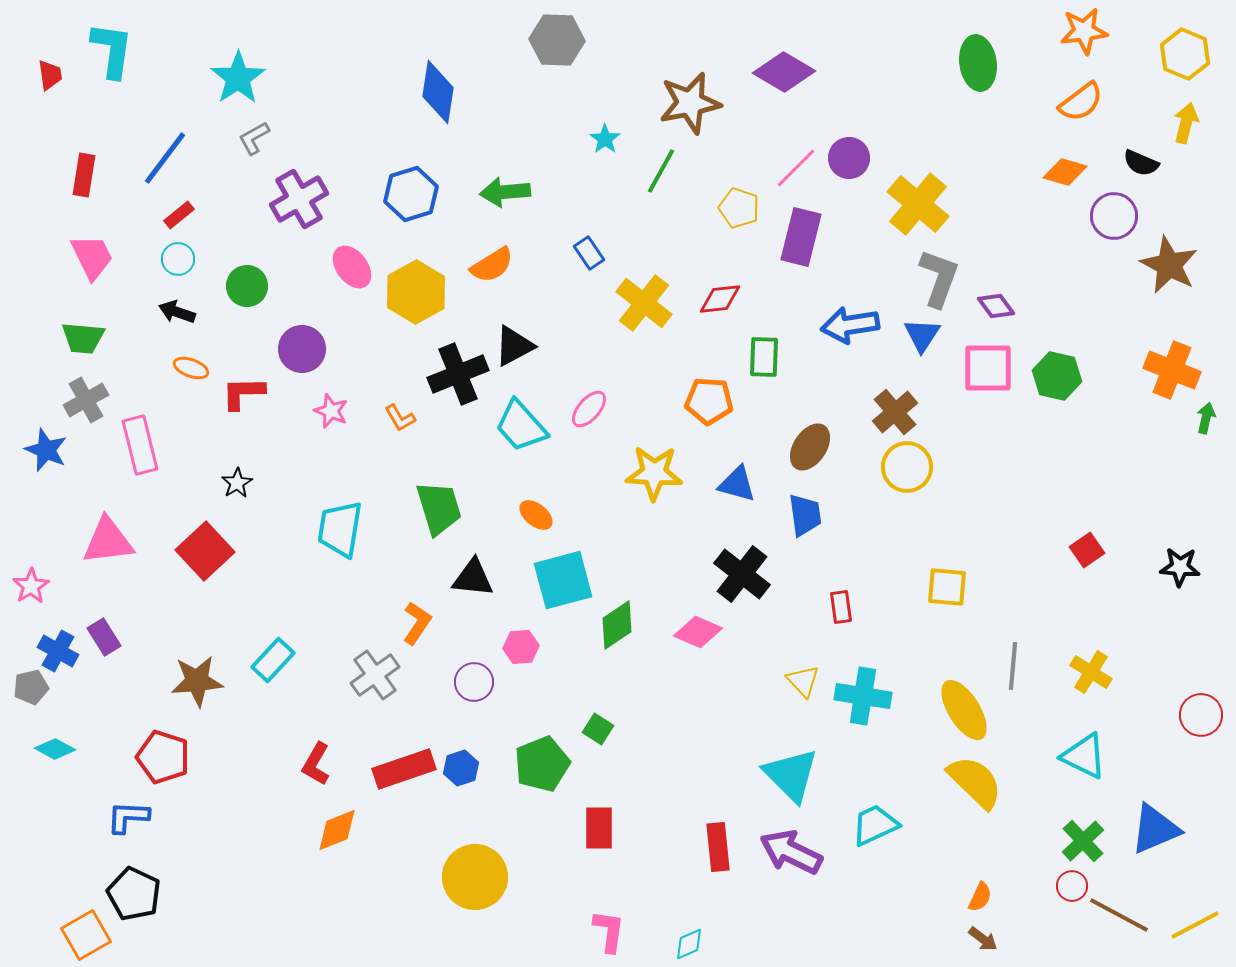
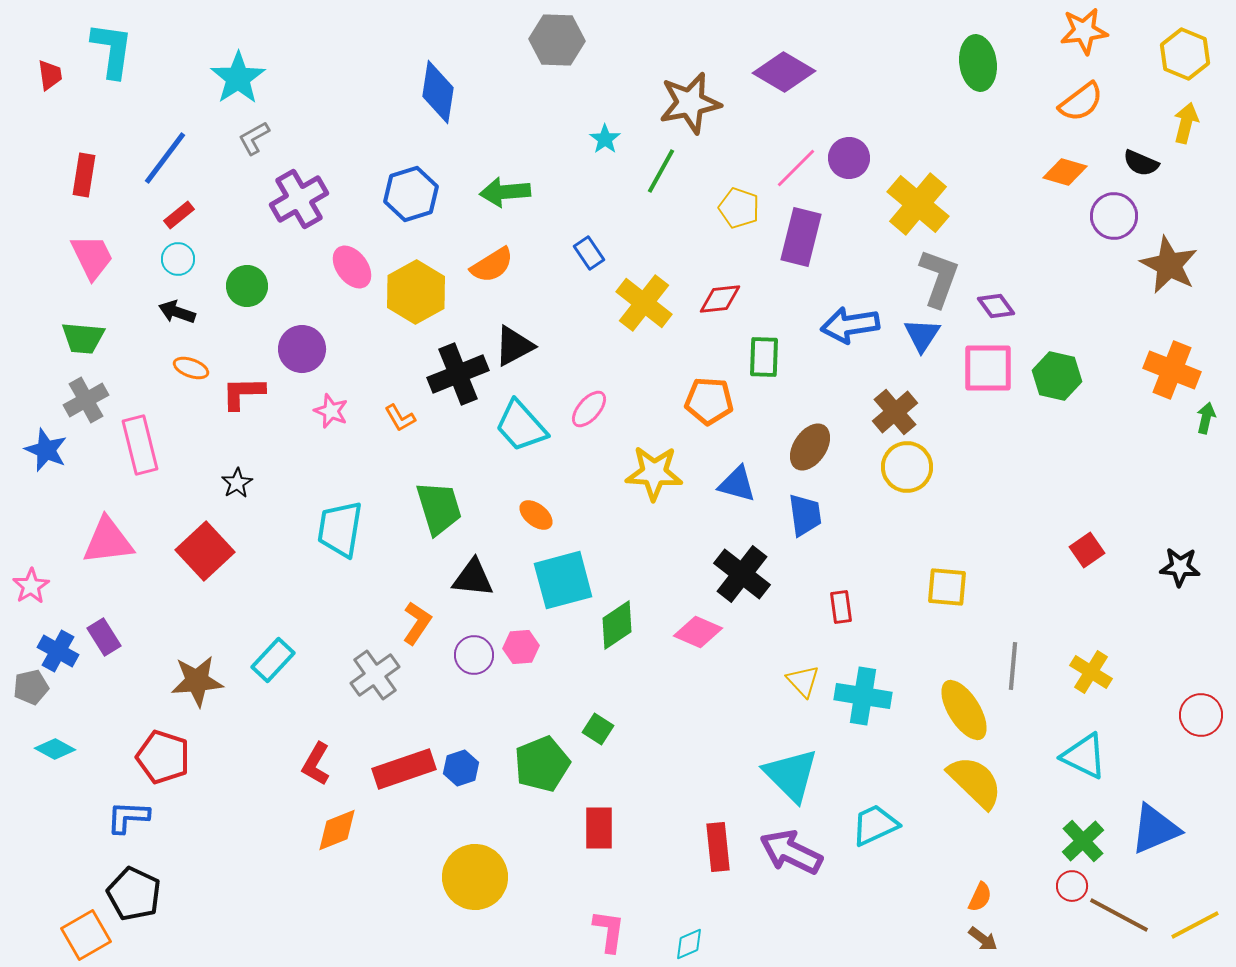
purple circle at (474, 682): moved 27 px up
